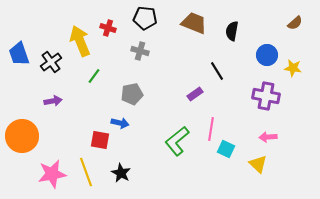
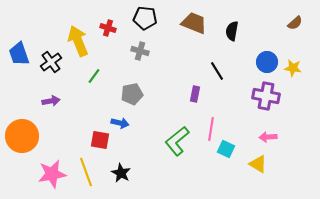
yellow arrow: moved 2 px left
blue circle: moved 7 px down
purple rectangle: rotated 42 degrees counterclockwise
purple arrow: moved 2 px left
yellow triangle: rotated 12 degrees counterclockwise
